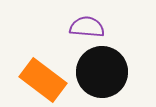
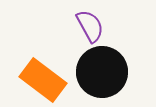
purple semicircle: moved 3 px right, 1 px up; rotated 56 degrees clockwise
